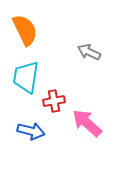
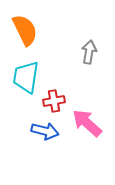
gray arrow: rotated 75 degrees clockwise
blue arrow: moved 14 px right
